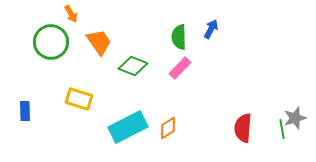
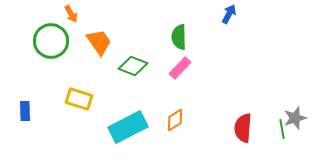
blue arrow: moved 18 px right, 15 px up
green circle: moved 1 px up
orange diamond: moved 7 px right, 8 px up
